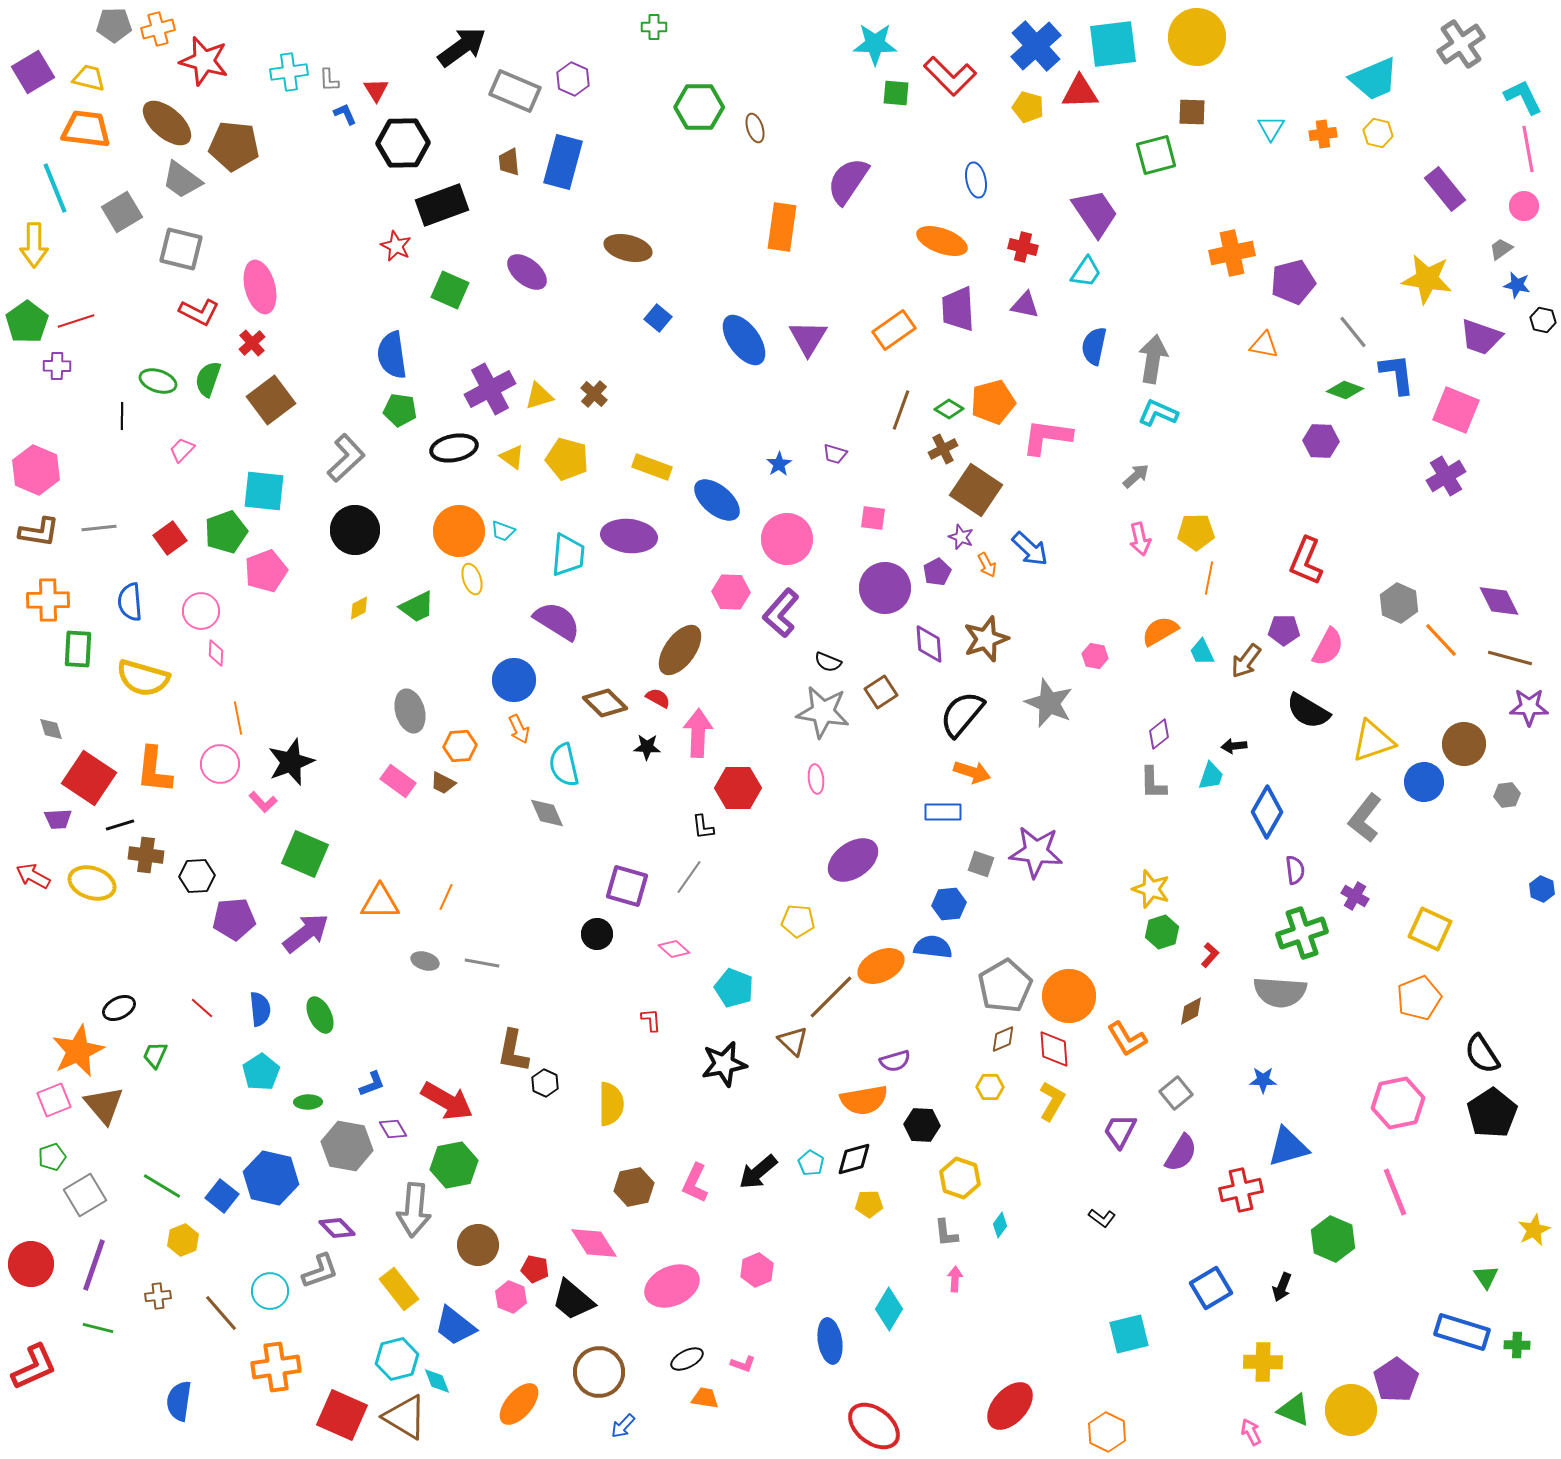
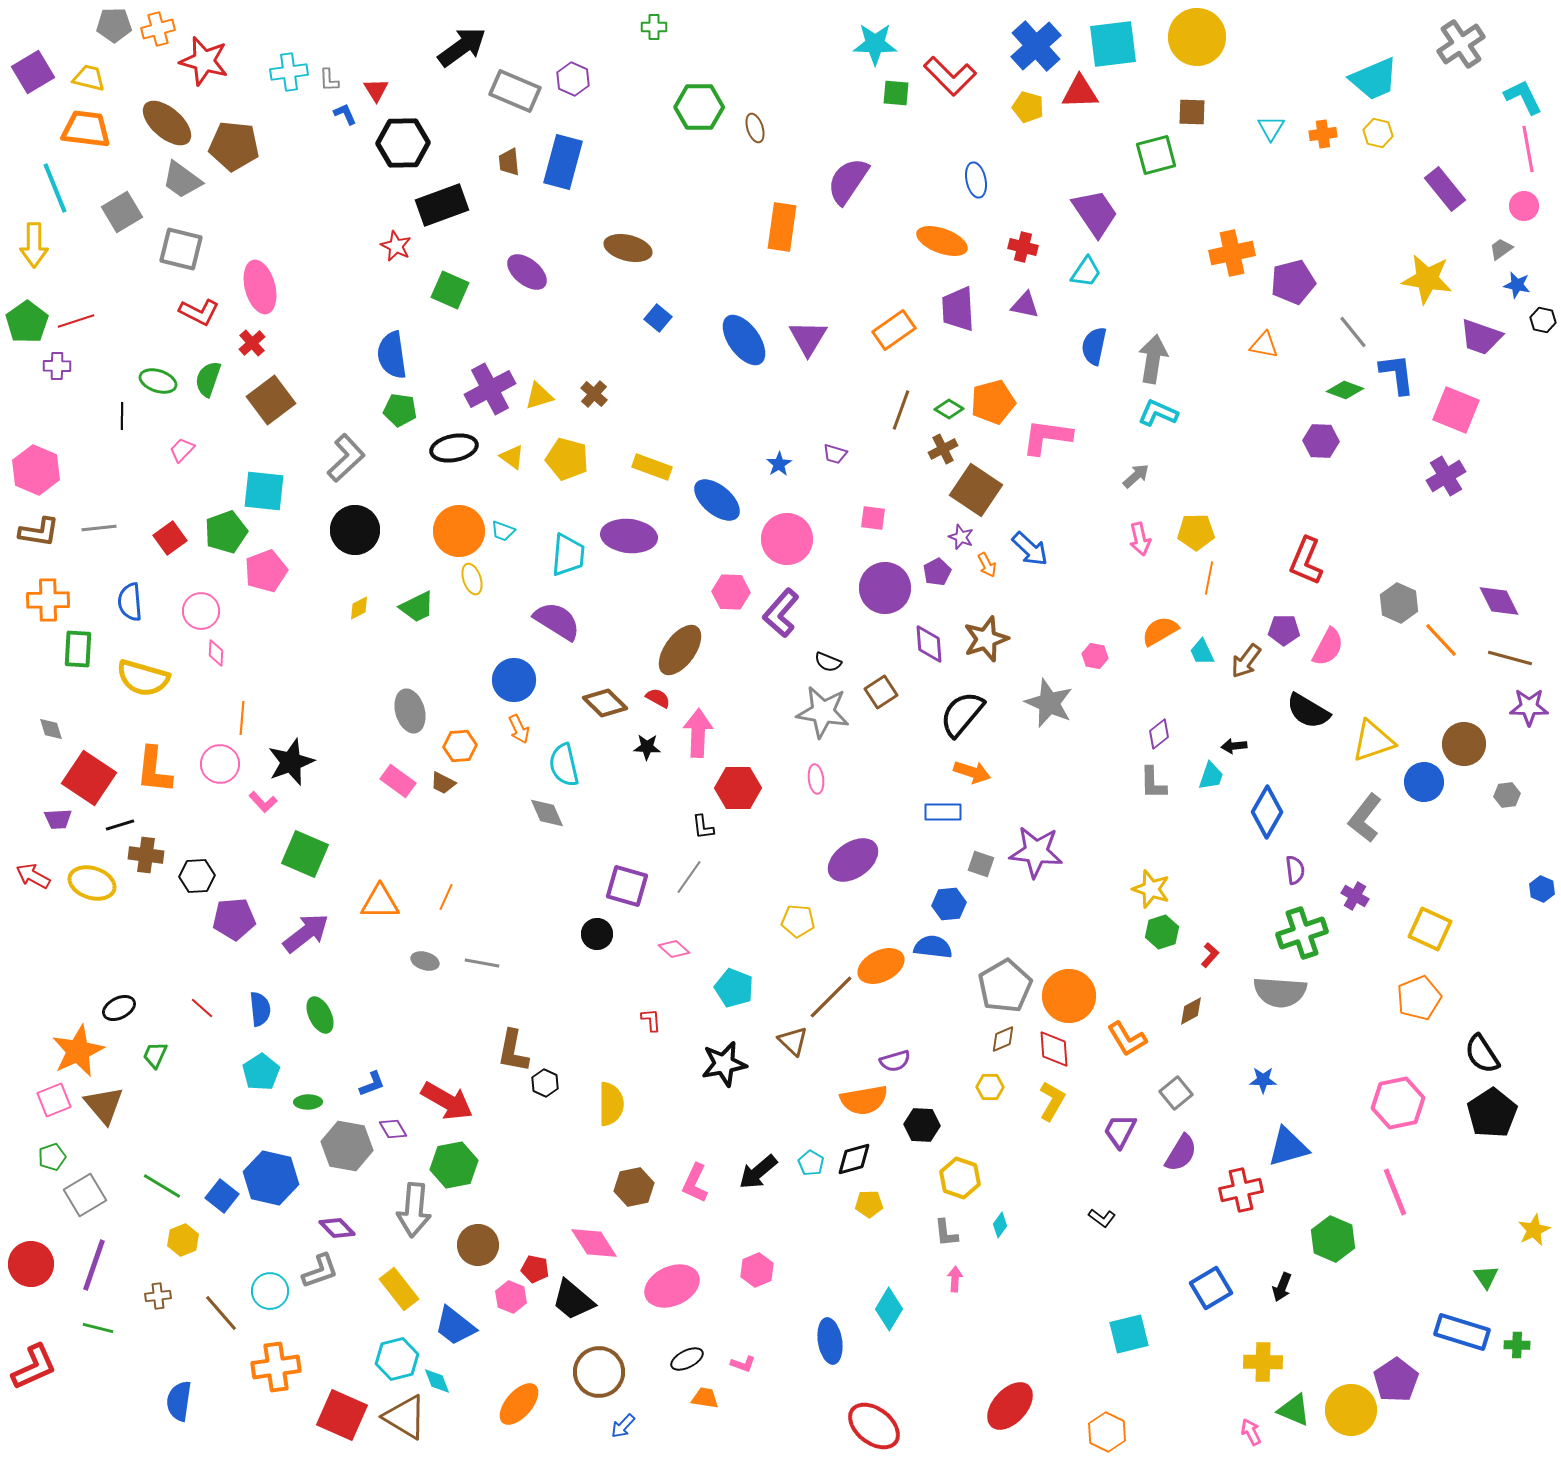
orange line at (238, 718): moved 4 px right; rotated 16 degrees clockwise
